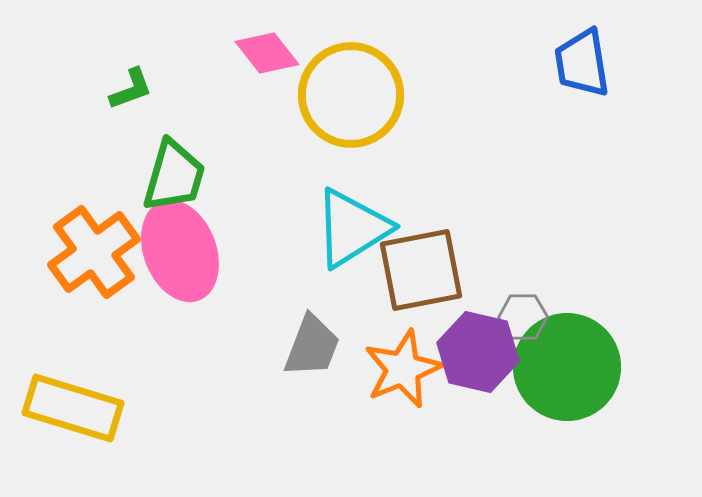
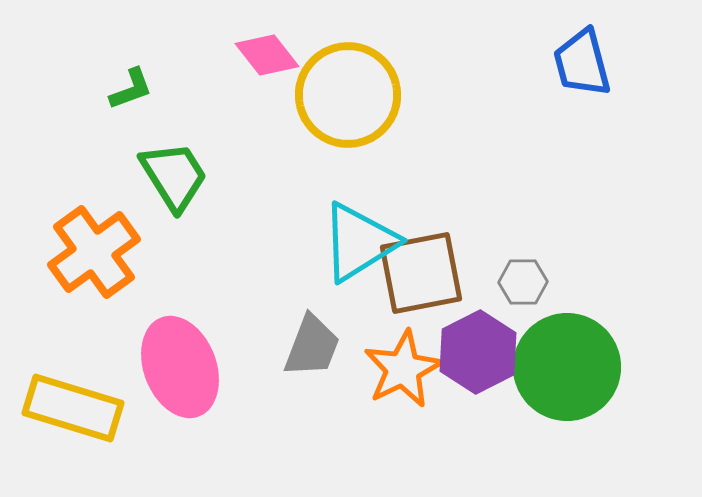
pink diamond: moved 2 px down
blue trapezoid: rotated 6 degrees counterclockwise
yellow circle: moved 3 px left
green trapezoid: rotated 48 degrees counterclockwise
cyan triangle: moved 7 px right, 14 px down
pink ellipse: moved 116 px down
brown square: moved 3 px down
gray hexagon: moved 35 px up
purple hexagon: rotated 20 degrees clockwise
orange star: rotated 4 degrees counterclockwise
